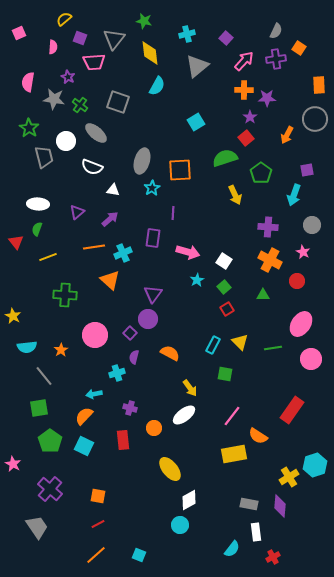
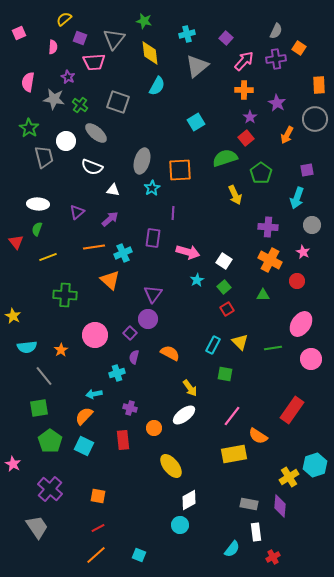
purple star at (267, 98): moved 10 px right, 5 px down; rotated 30 degrees clockwise
cyan arrow at (294, 195): moved 3 px right, 3 px down
yellow ellipse at (170, 469): moved 1 px right, 3 px up
red line at (98, 524): moved 4 px down
